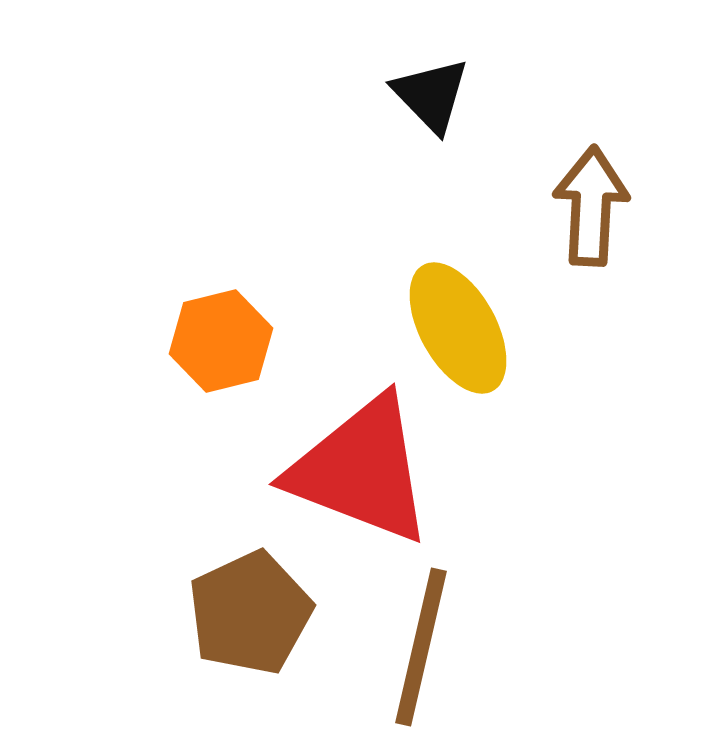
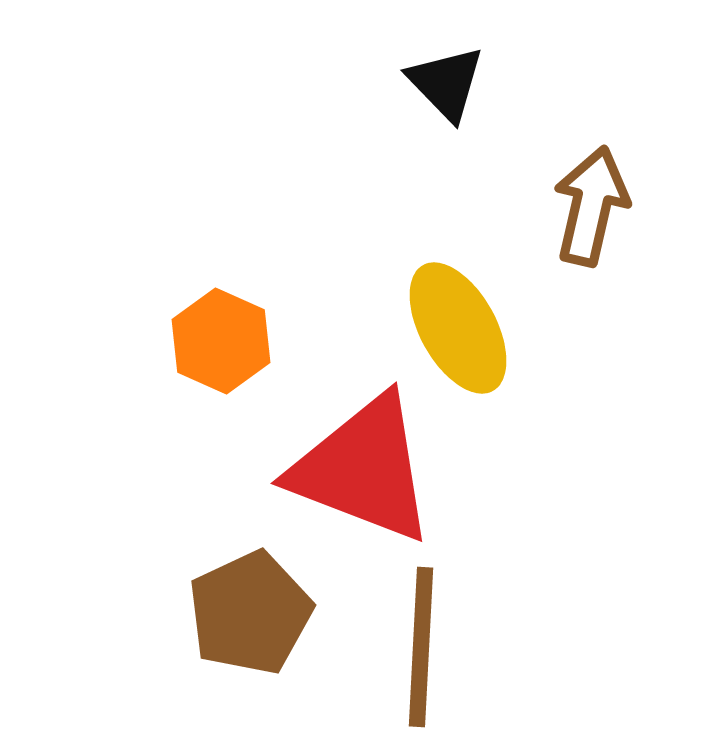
black triangle: moved 15 px right, 12 px up
brown arrow: rotated 10 degrees clockwise
orange hexagon: rotated 22 degrees counterclockwise
red triangle: moved 2 px right, 1 px up
brown line: rotated 10 degrees counterclockwise
